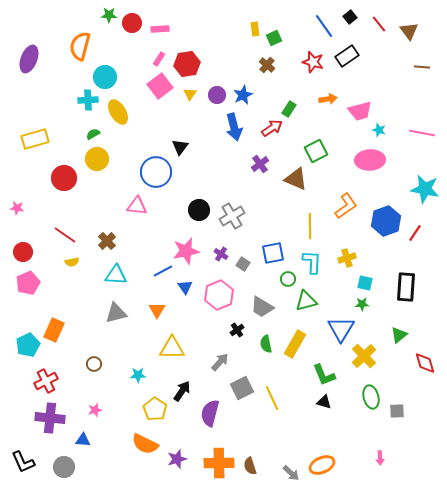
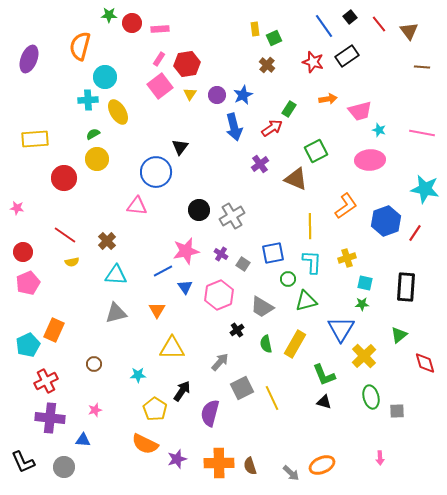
yellow rectangle at (35, 139): rotated 12 degrees clockwise
